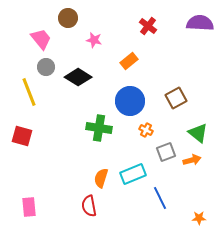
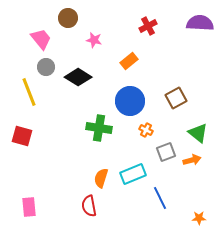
red cross: rotated 24 degrees clockwise
